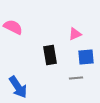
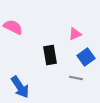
blue square: rotated 30 degrees counterclockwise
gray line: rotated 16 degrees clockwise
blue arrow: moved 2 px right
